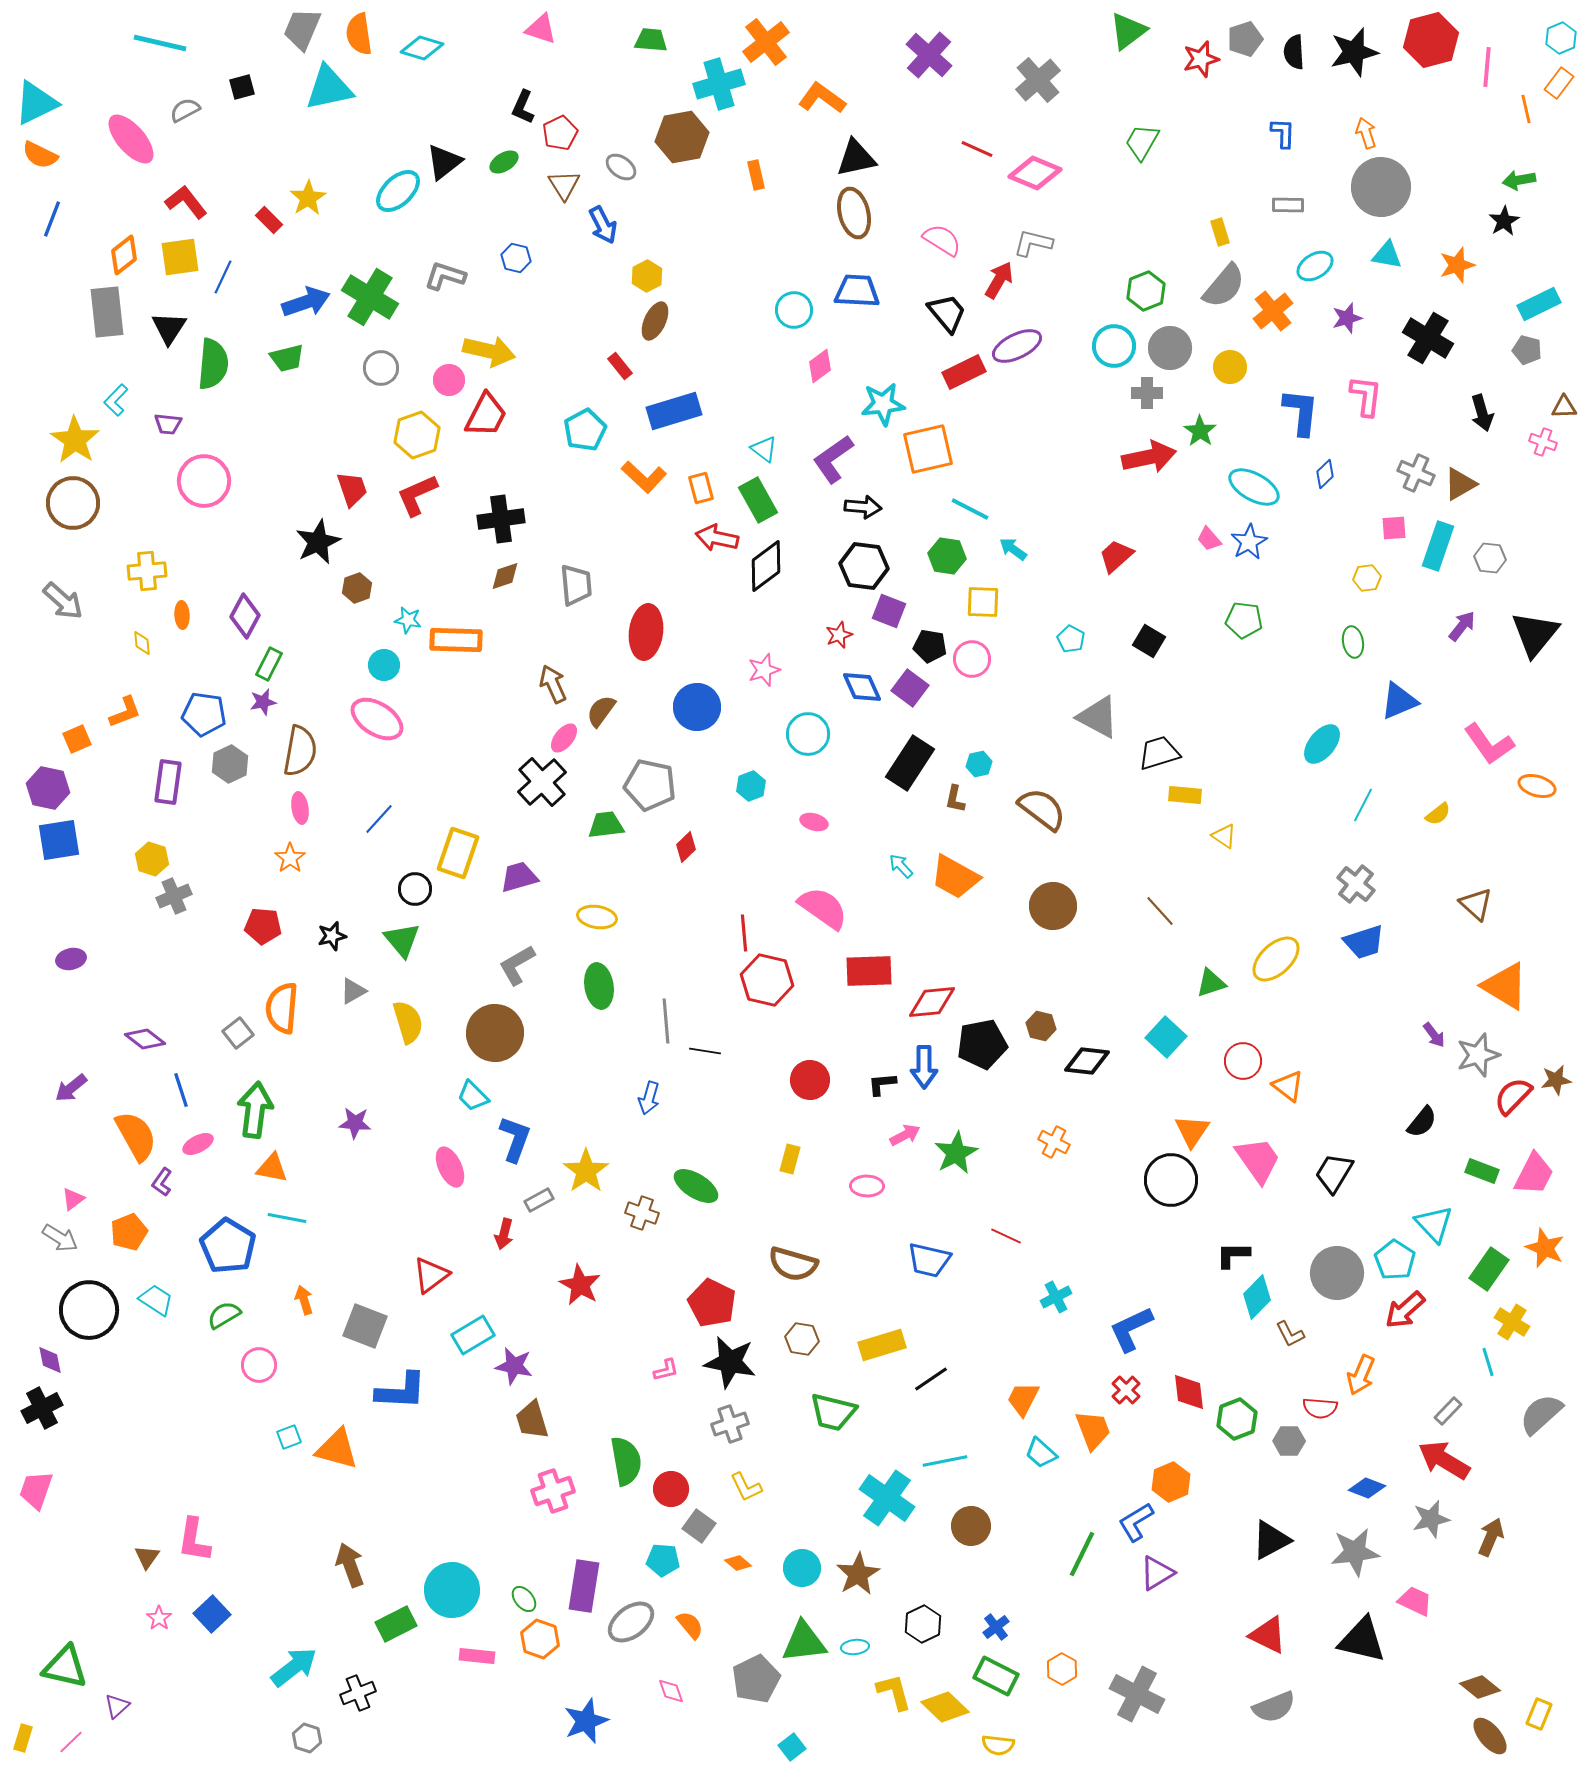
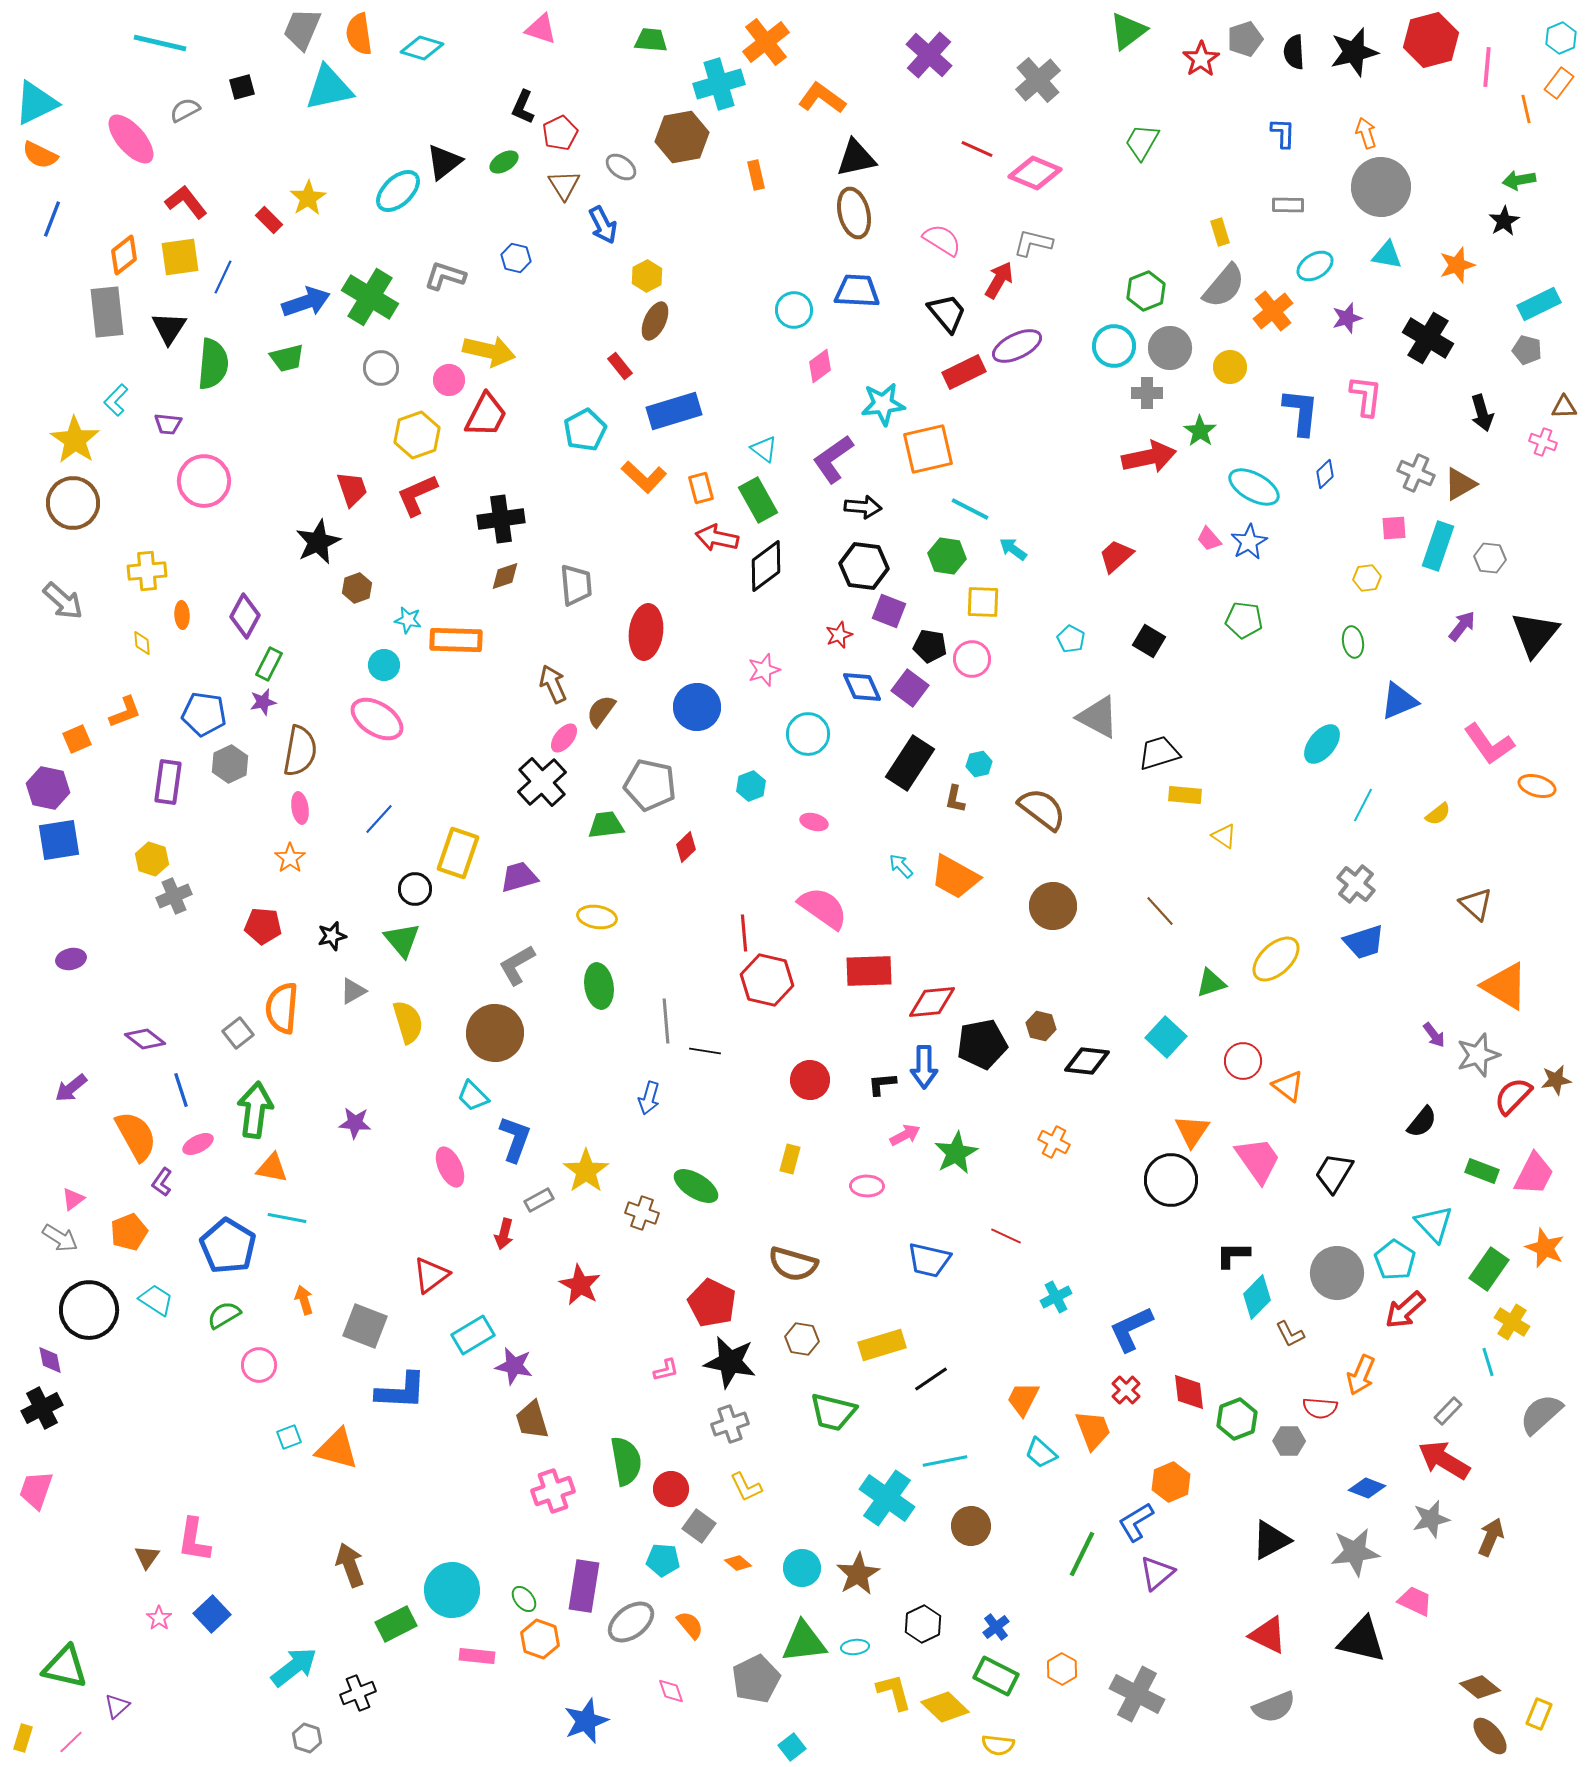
red star at (1201, 59): rotated 18 degrees counterclockwise
purple triangle at (1157, 1573): rotated 9 degrees counterclockwise
